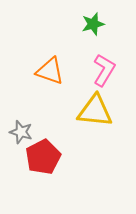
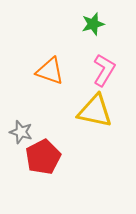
yellow triangle: rotated 6 degrees clockwise
